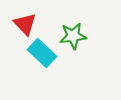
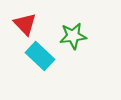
cyan rectangle: moved 2 px left, 3 px down
